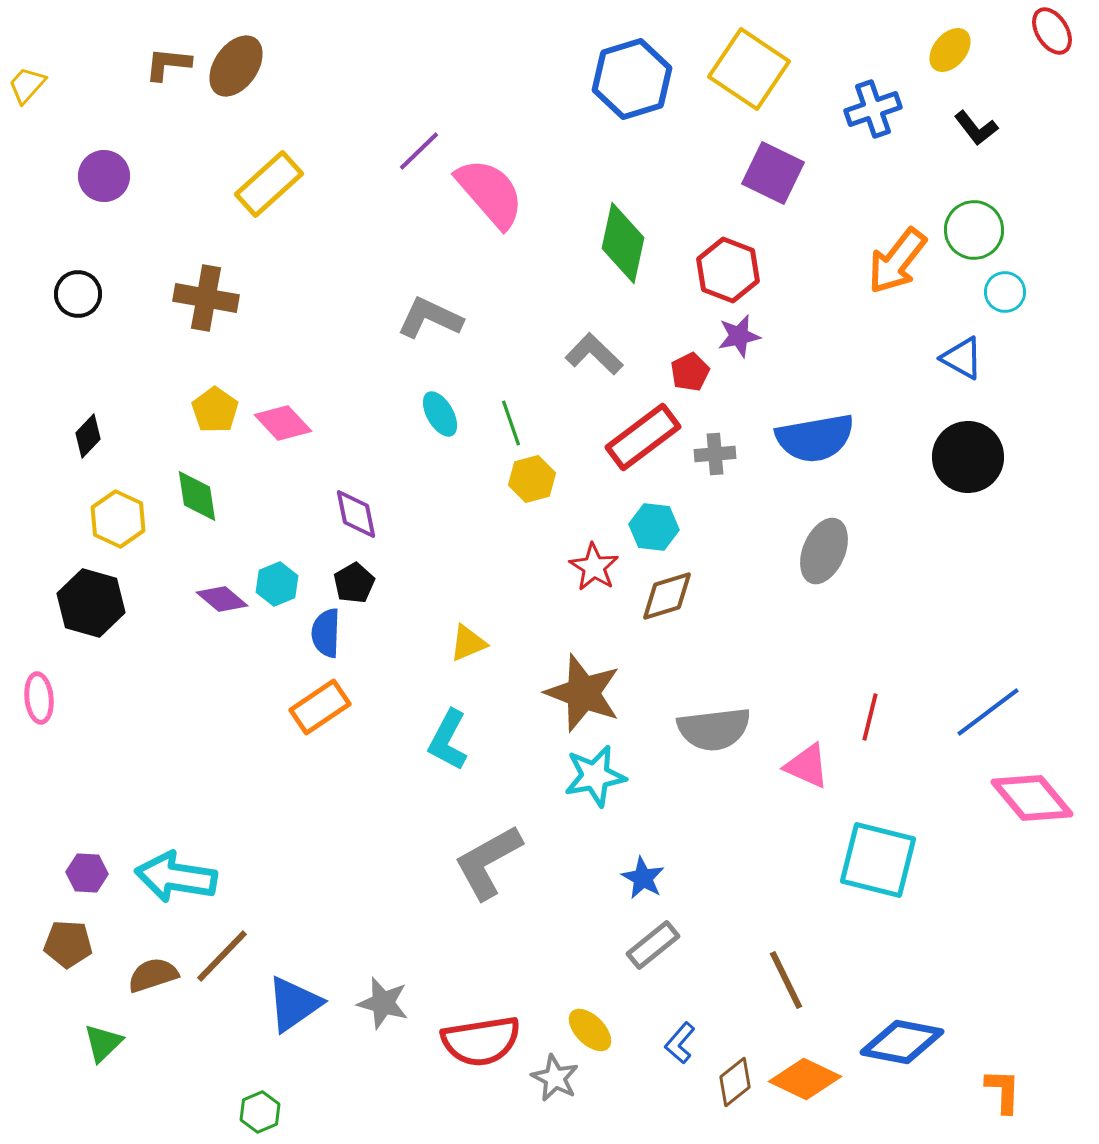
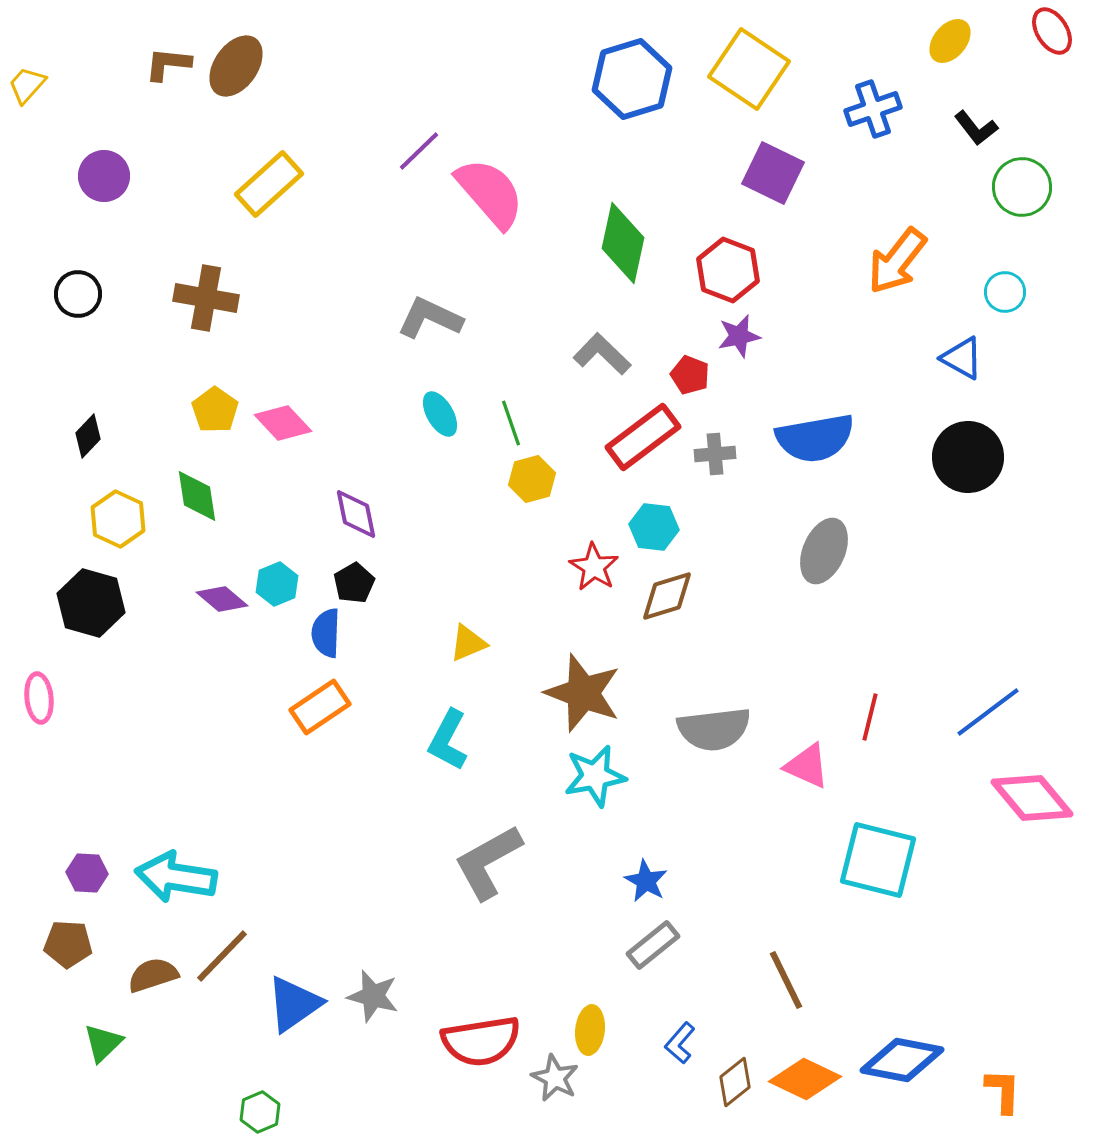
yellow ellipse at (950, 50): moved 9 px up
green circle at (974, 230): moved 48 px right, 43 px up
gray L-shape at (594, 354): moved 8 px right
red pentagon at (690, 372): moved 3 px down; rotated 24 degrees counterclockwise
blue star at (643, 878): moved 3 px right, 3 px down
gray star at (383, 1003): moved 10 px left, 7 px up
yellow ellipse at (590, 1030): rotated 51 degrees clockwise
blue diamond at (902, 1042): moved 18 px down
